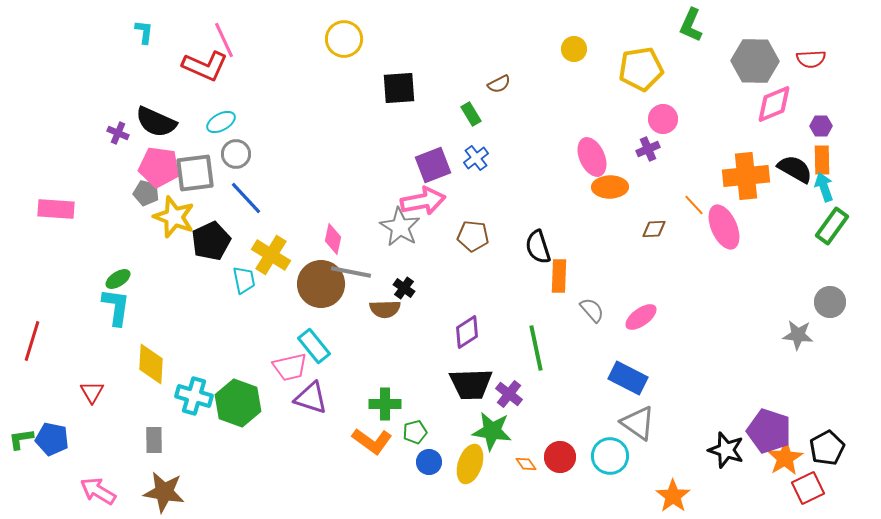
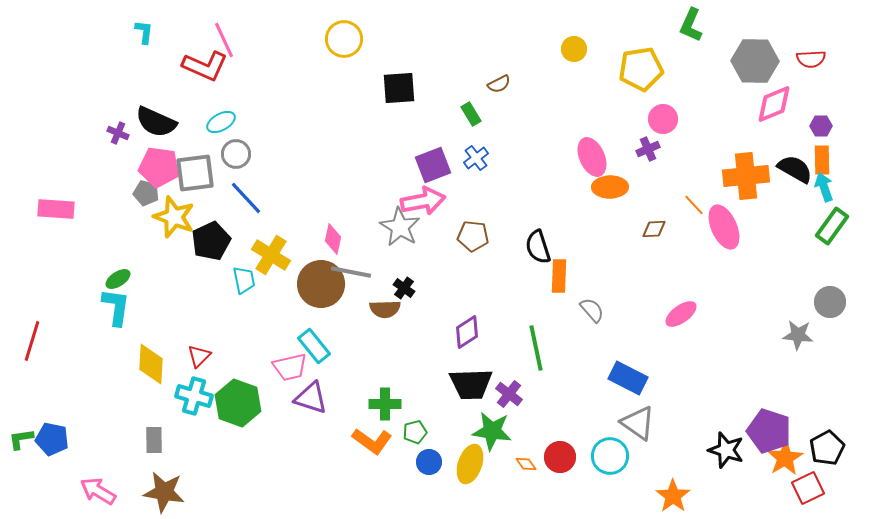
pink ellipse at (641, 317): moved 40 px right, 3 px up
red triangle at (92, 392): moved 107 px right, 36 px up; rotated 15 degrees clockwise
